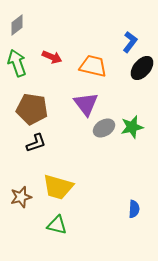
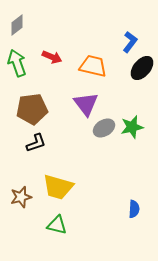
brown pentagon: rotated 16 degrees counterclockwise
